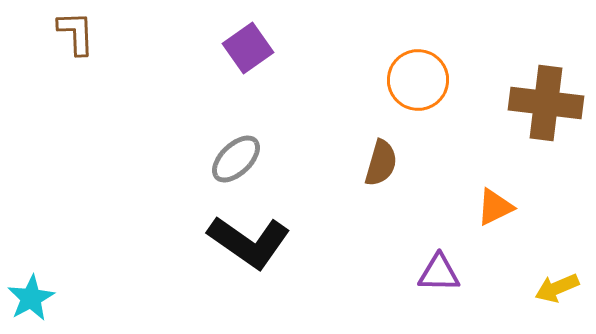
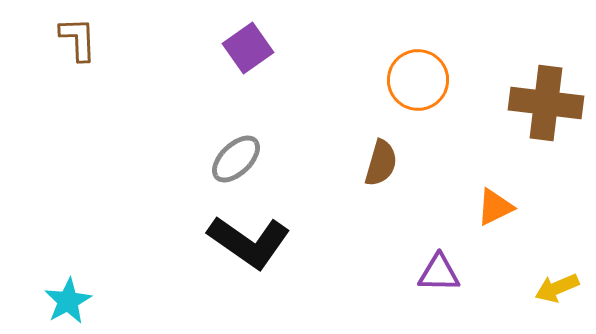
brown L-shape: moved 2 px right, 6 px down
cyan star: moved 37 px right, 3 px down
